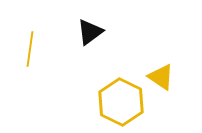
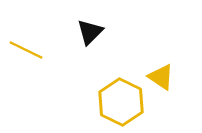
black triangle: rotated 8 degrees counterclockwise
yellow line: moved 4 px left, 1 px down; rotated 72 degrees counterclockwise
